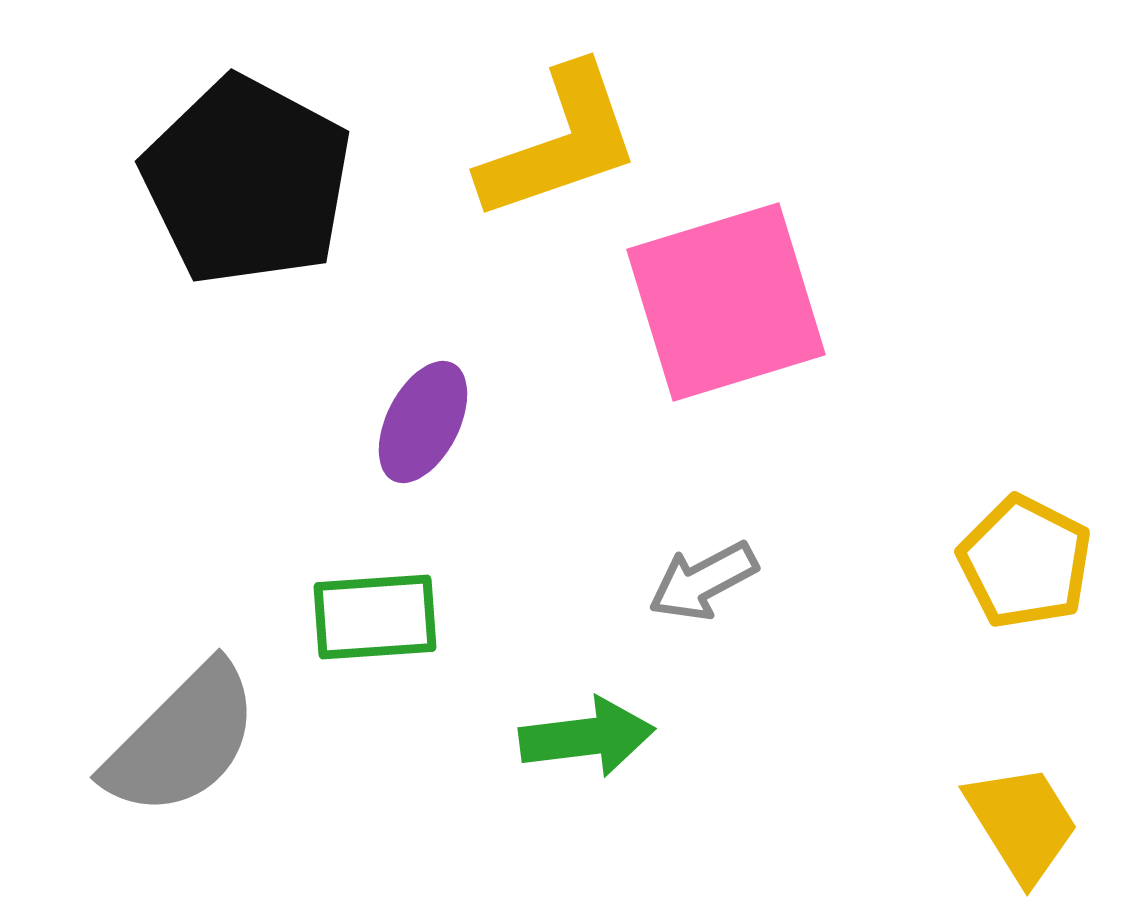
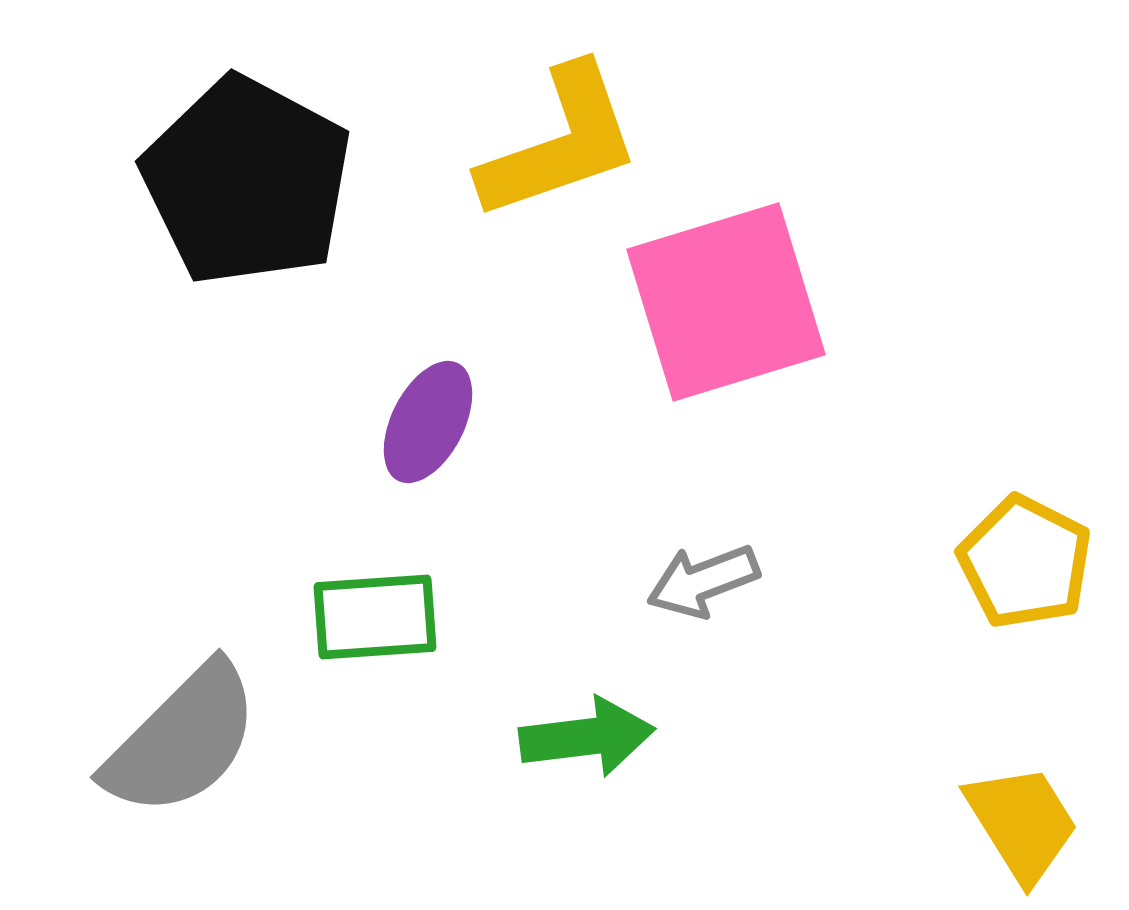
purple ellipse: moved 5 px right
gray arrow: rotated 7 degrees clockwise
